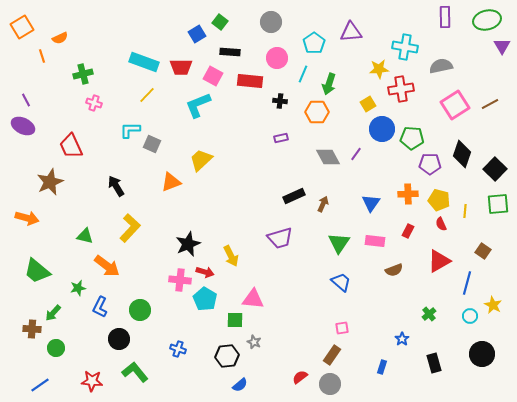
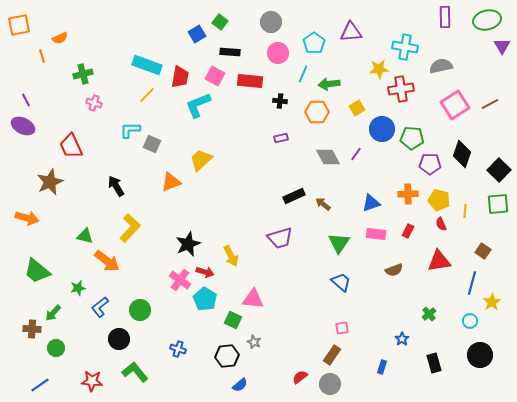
orange square at (22, 27): moved 3 px left, 2 px up; rotated 20 degrees clockwise
pink circle at (277, 58): moved 1 px right, 5 px up
cyan rectangle at (144, 62): moved 3 px right, 3 px down
red trapezoid at (181, 67): moved 1 px left, 10 px down; rotated 80 degrees counterclockwise
pink square at (213, 76): moved 2 px right
green arrow at (329, 84): rotated 65 degrees clockwise
yellow square at (368, 104): moved 11 px left, 4 px down
black square at (495, 169): moved 4 px right, 1 px down
blue triangle at (371, 203): rotated 36 degrees clockwise
brown arrow at (323, 204): rotated 77 degrees counterclockwise
pink rectangle at (375, 241): moved 1 px right, 7 px up
red triangle at (439, 261): rotated 20 degrees clockwise
orange arrow at (107, 266): moved 5 px up
pink cross at (180, 280): rotated 30 degrees clockwise
blue line at (467, 283): moved 5 px right
yellow star at (493, 305): moved 1 px left, 3 px up; rotated 12 degrees clockwise
blue L-shape at (100, 307): rotated 25 degrees clockwise
cyan circle at (470, 316): moved 5 px down
green square at (235, 320): moved 2 px left; rotated 24 degrees clockwise
black circle at (482, 354): moved 2 px left, 1 px down
